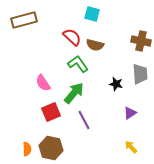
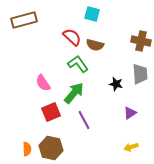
yellow arrow: rotated 64 degrees counterclockwise
